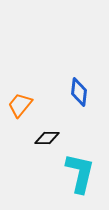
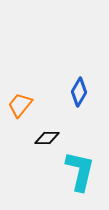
blue diamond: rotated 24 degrees clockwise
cyan L-shape: moved 2 px up
